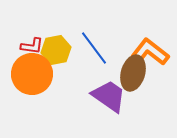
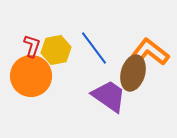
red L-shape: rotated 80 degrees counterclockwise
orange circle: moved 1 px left, 2 px down
